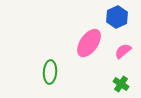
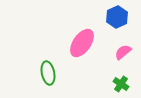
pink ellipse: moved 7 px left
pink semicircle: moved 1 px down
green ellipse: moved 2 px left, 1 px down; rotated 15 degrees counterclockwise
